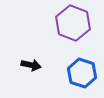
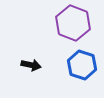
blue hexagon: moved 8 px up
